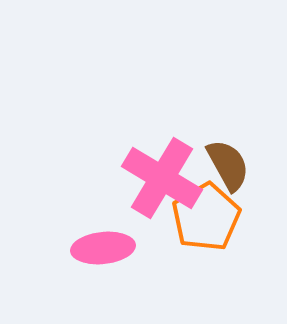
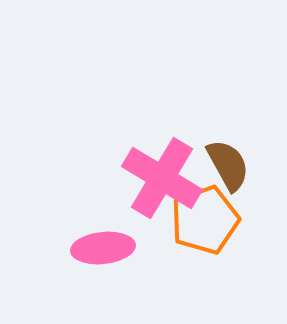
orange pentagon: moved 1 px left, 3 px down; rotated 10 degrees clockwise
